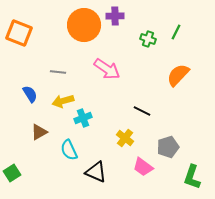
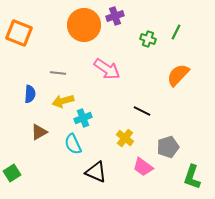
purple cross: rotated 18 degrees counterclockwise
gray line: moved 1 px down
blue semicircle: rotated 36 degrees clockwise
cyan semicircle: moved 4 px right, 6 px up
